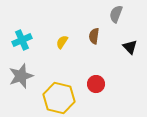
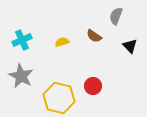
gray semicircle: moved 2 px down
brown semicircle: rotated 63 degrees counterclockwise
yellow semicircle: rotated 40 degrees clockwise
black triangle: moved 1 px up
gray star: rotated 25 degrees counterclockwise
red circle: moved 3 px left, 2 px down
